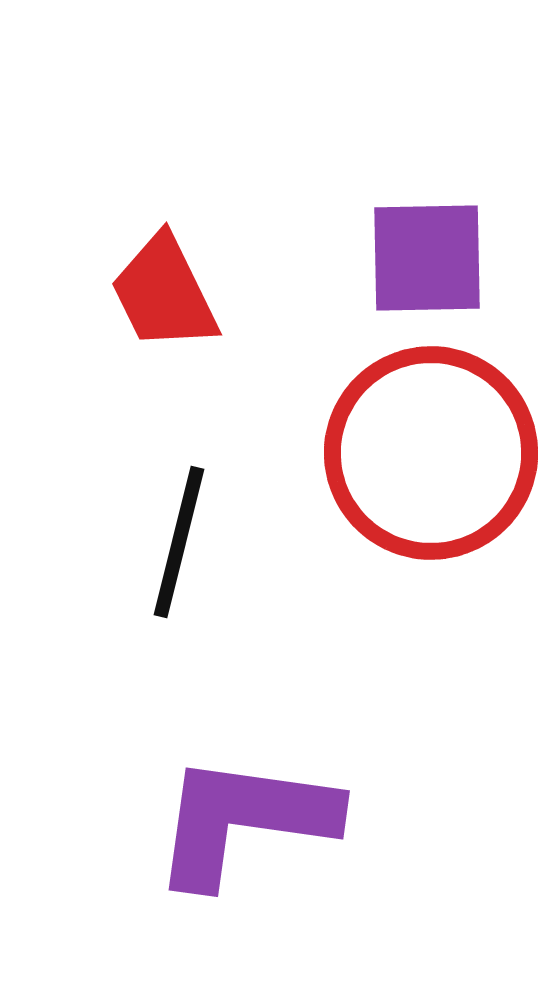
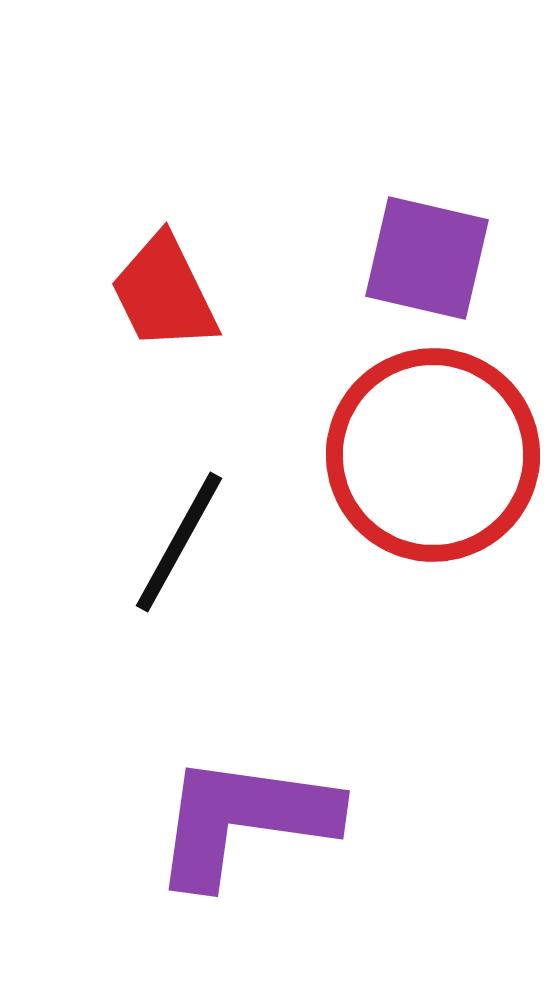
purple square: rotated 14 degrees clockwise
red circle: moved 2 px right, 2 px down
black line: rotated 15 degrees clockwise
